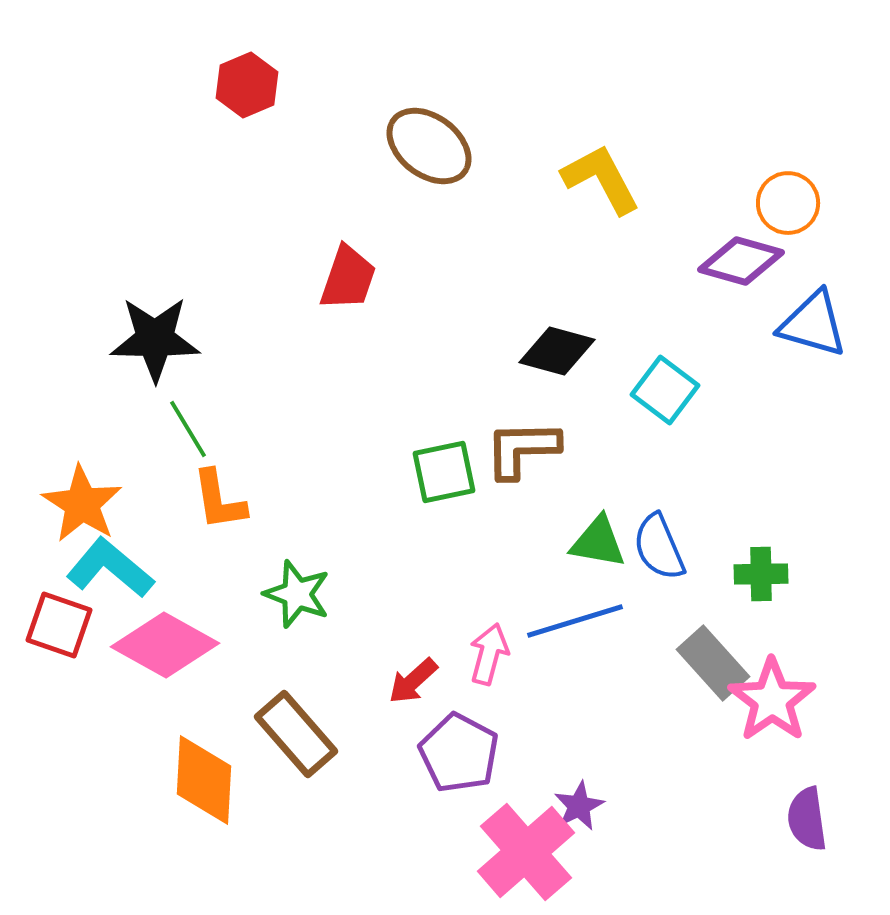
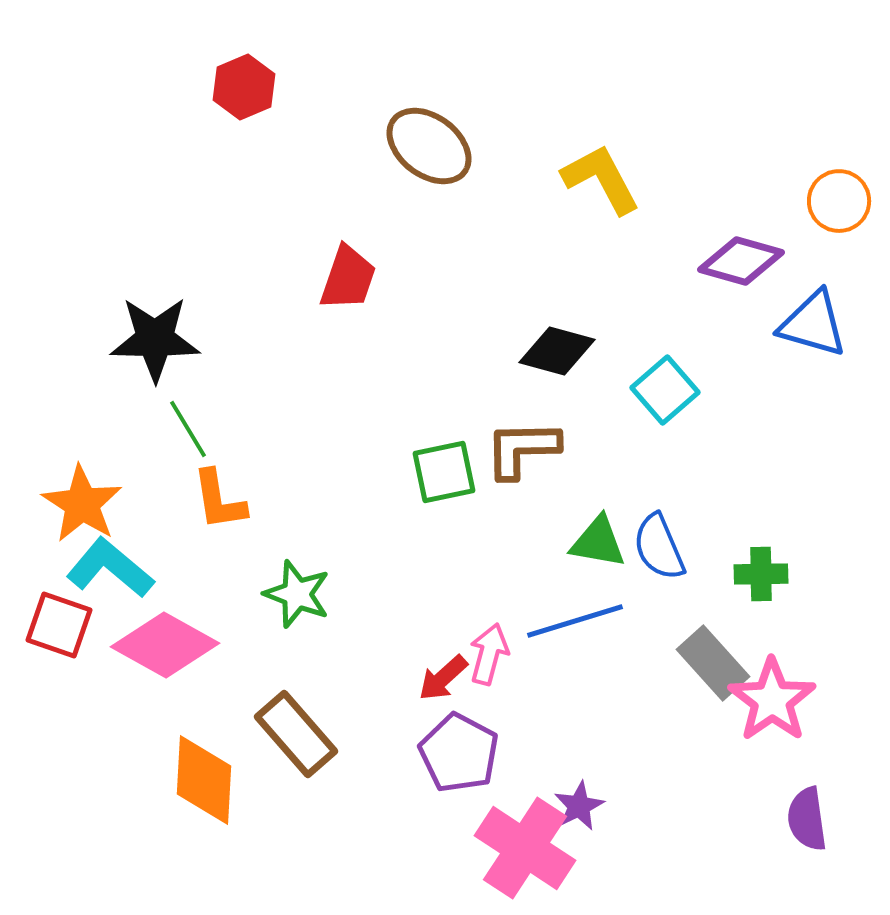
red hexagon: moved 3 px left, 2 px down
orange circle: moved 51 px right, 2 px up
cyan square: rotated 12 degrees clockwise
red arrow: moved 30 px right, 3 px up
pink cross: moved 1 px left, 4 px up; rotated 16 degrees counterclockwise
